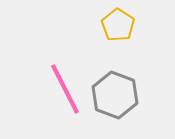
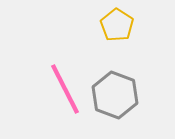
yellow pentagon: moved 1 px left
